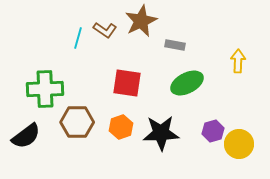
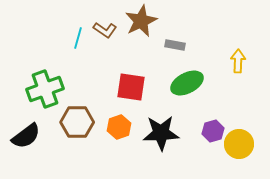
red square: moved 4 px right, 4 px down
green cross: rotated 18 degrees counterclockwise
orange hexagon: moved 2 px left
